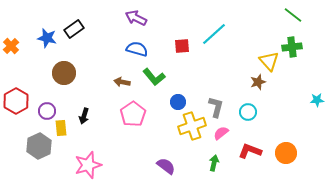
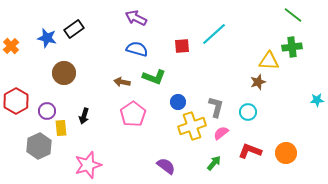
yellow triangle: rotated 45 degrees counterclockwise
green L-shape: rotated 30 degrees counterclockwise
green arrow: rotated 28 degrees clockwise
